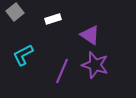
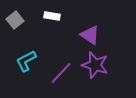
gray square: moved 8 px down
white rectangle: moved 1 px left, 3 px up; rotated 28 degrees clockwise
cyan L-shape: moved 3 px right, 6 px down
purple line: moved 1 px left, 2 px down; rotated 20 degrees clockwise
